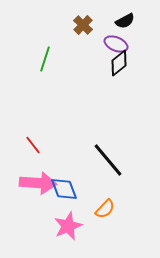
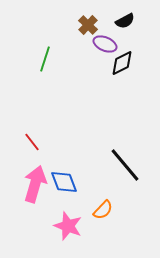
brown cross: moved 5 px right
purple ellipse: moved 11 px left
black diamond: moved 3 px right; rotated 12 degrees clockwise
red line: moved 1 px left, 3 px up
black line: moved 17 px right, 5 px down
pink arrow: moved 3 px left, 1 px down; rotated 78 degrees counterclockwise
blue diamond: moved 7 px up
orange semicircle: moved 2 px left, 1 px down
pink star: rotated 28 degrees counterclockwise
